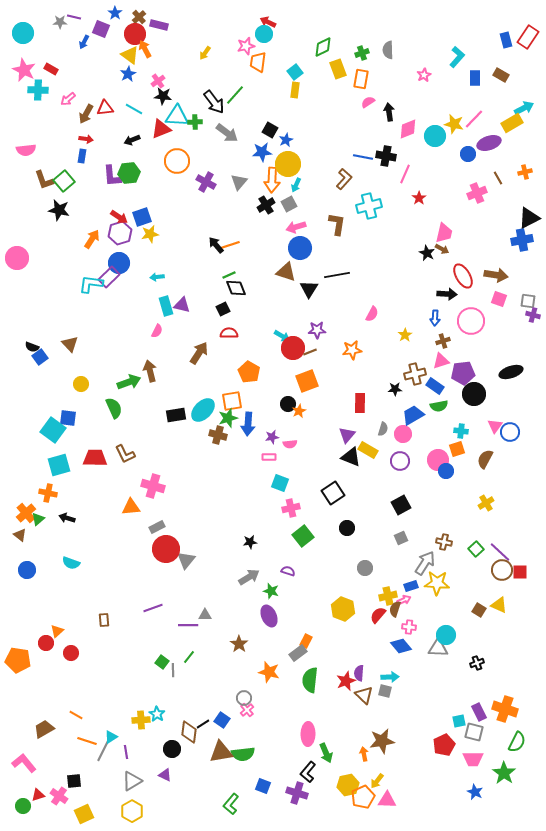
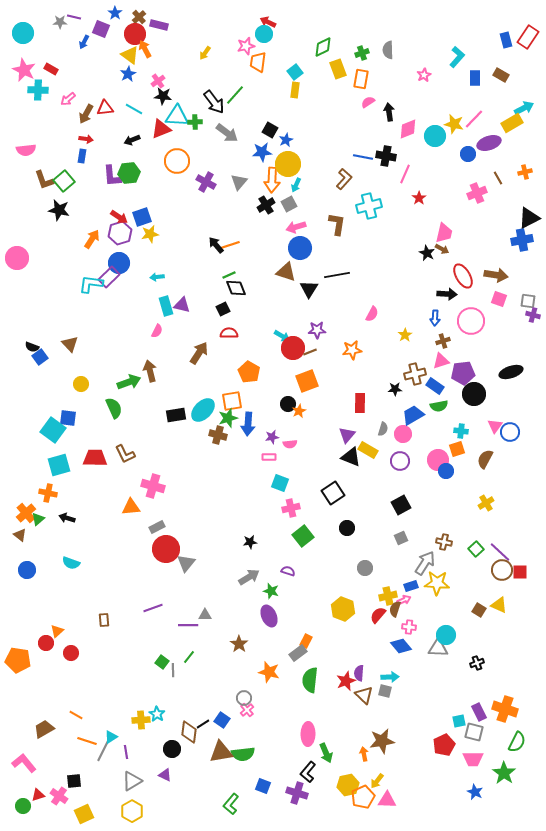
gray triangle at (186, 560): moved 3 px down
